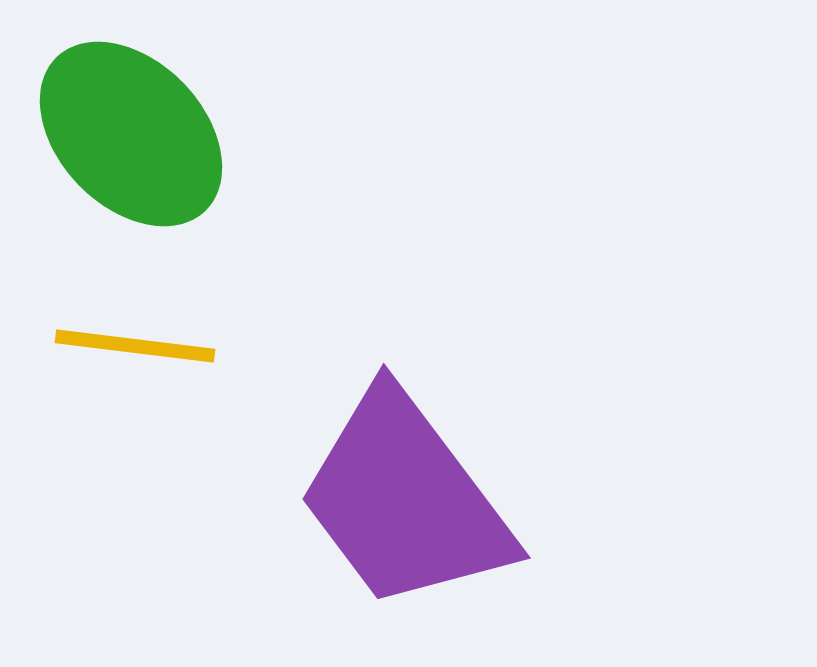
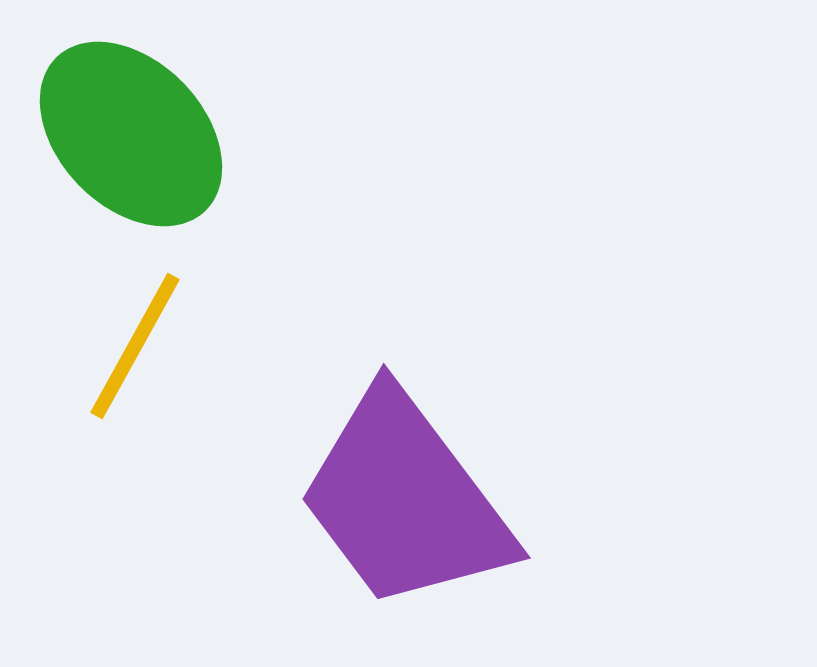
yellow line: rotated 68 degrees counterclockwise
